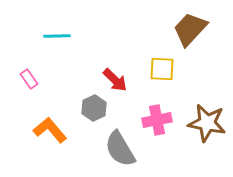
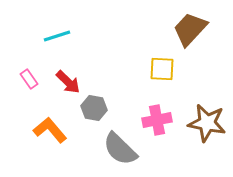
cyan line: rotated 16 degrees counterclockwise
red arrow: moved 47 px left, 2 px down
gray hexagon: rotated 25 degrees counterclockwise
gray semicircle: rotated 15 degrees counterclockwise
